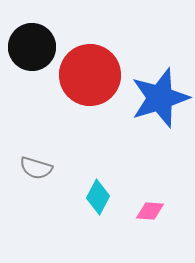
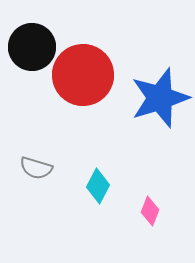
red circle: moved 7 px left
cyan diamond: moved 11 px up
pink diamond: rotated 72 degrees counterclockwise
